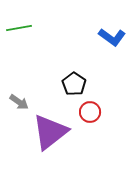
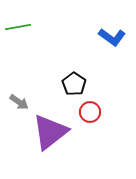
green line: moved 1 px left, 1 px up
